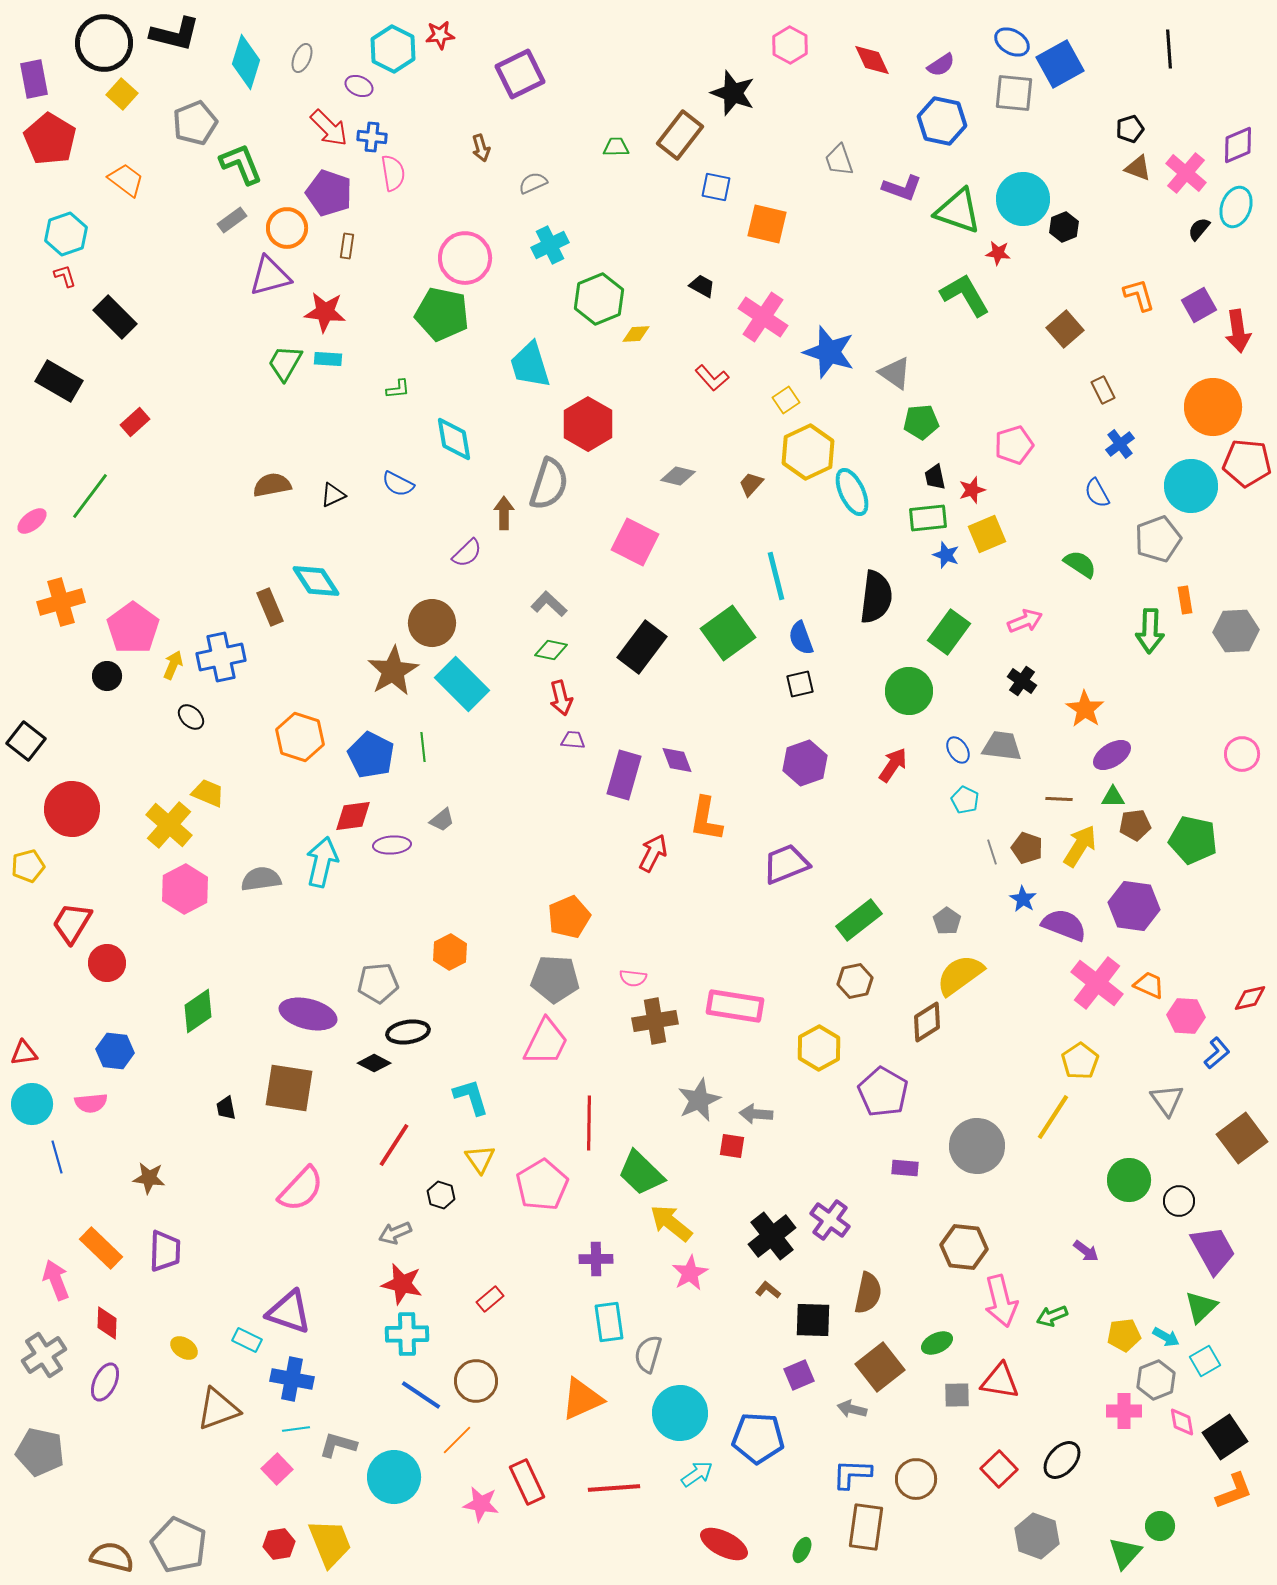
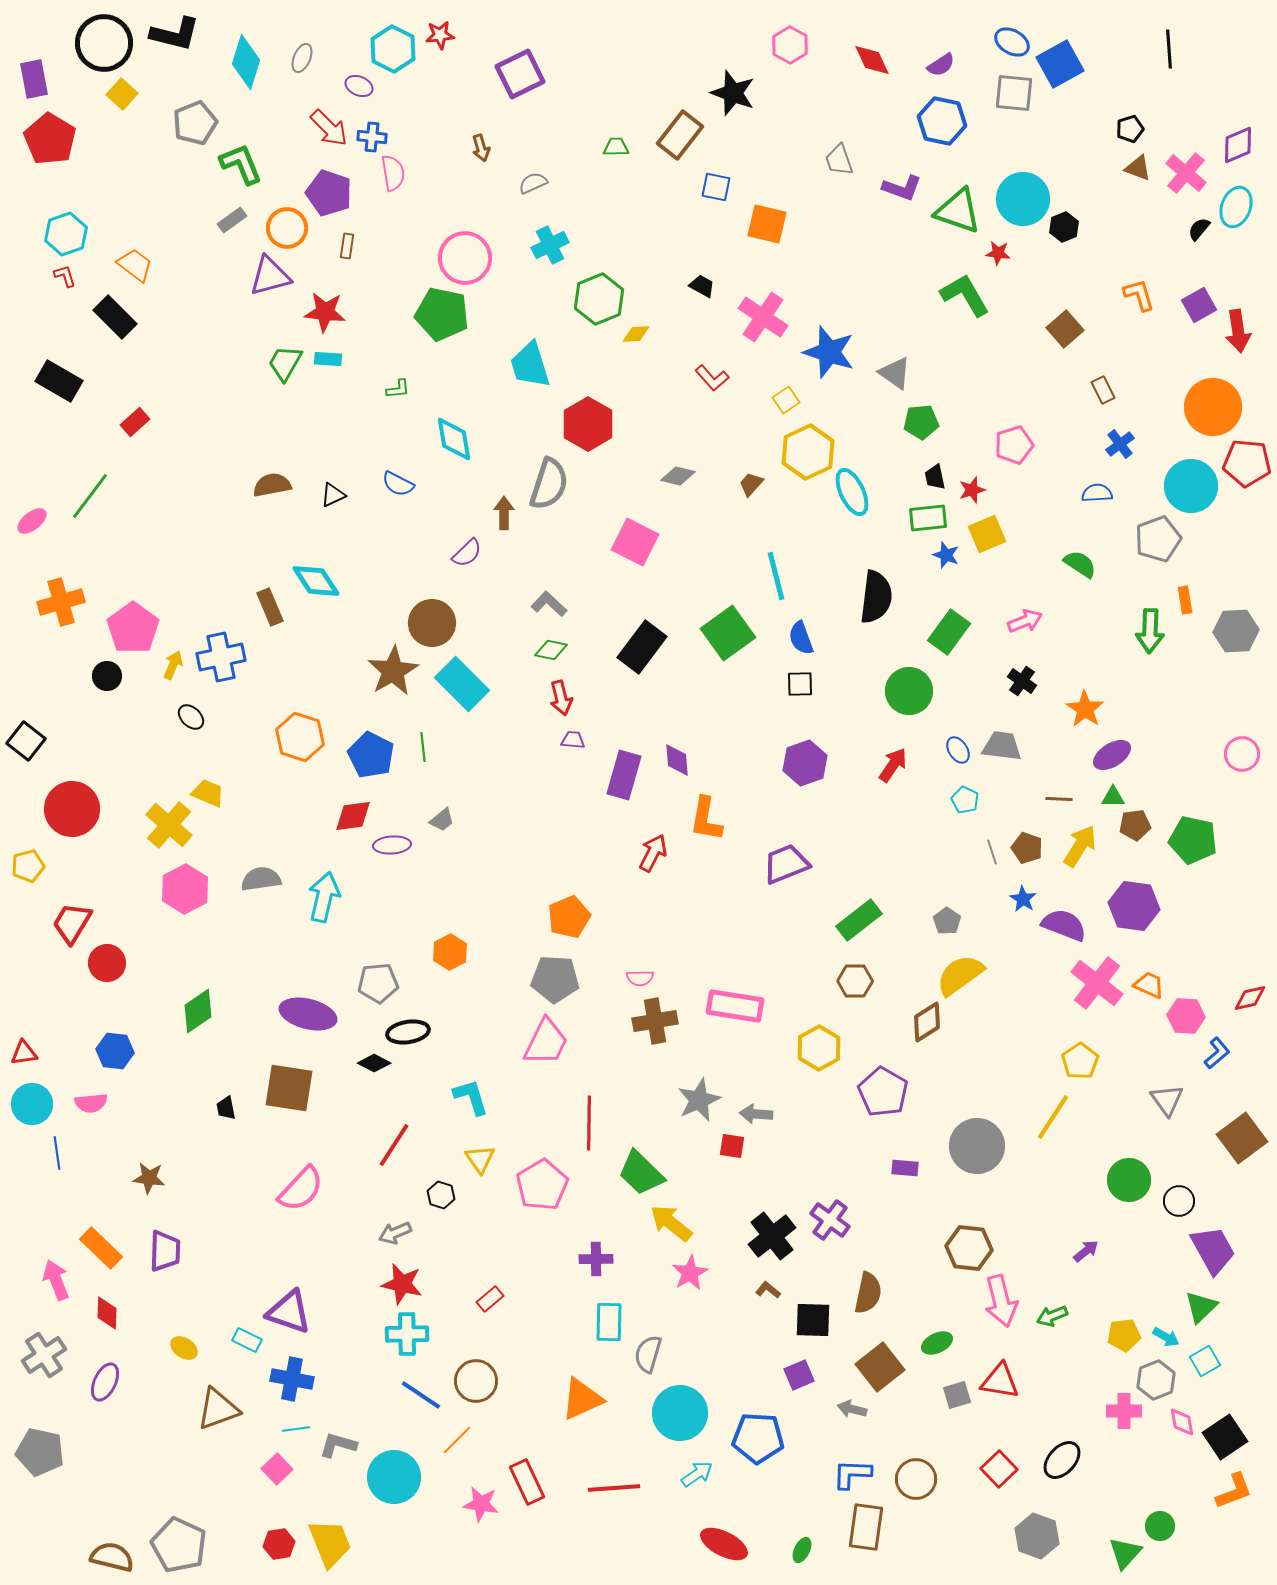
orange trapezoid at (126, 180): moved 9 px right, 85 px down
blue semicircle at (1097, 493): rotated 116 degrees clockwise
black square at (800, 684): rotated 12 degrees clockwise
purple diamond at (677, 760): rotated 16 degrees clockwise
cyan arrow at (322, 862): moved 2 px right, 35 px down
pink semicircle at (633, 978): moved 7 px right; rotated 8 degrees counterclockwise
brown hexagon at (855, 981): rotated 12 degrees clockwise
blue line at (57, 1157): moved 4 px up; rotated 8 degrees clockwise
brown hexagon at (964, 1247): moved 5 px right, 1 px down
purple arrow at (1086, 1251): rotated 76 degrees counterclockwise
cyan rectangle at (609, 1322): rotated 9 degrees clockwise
red diamond at (107, 1323): moved 10 px up
gray square at (957, 1395): rotated 16 degrees counterclockwise
